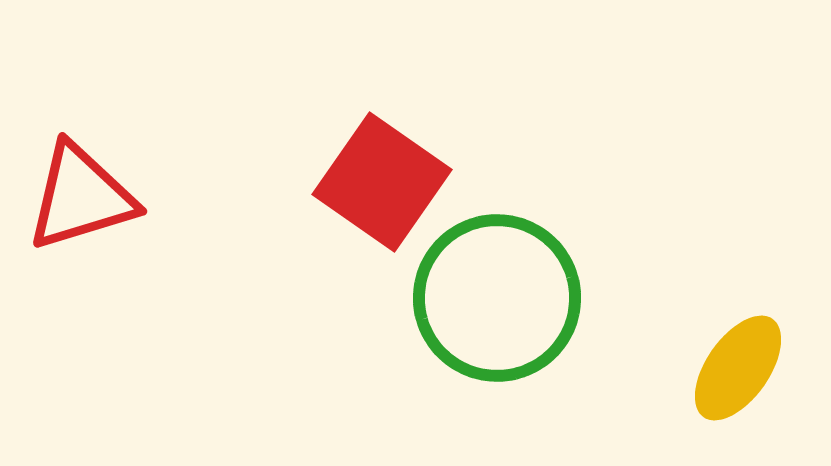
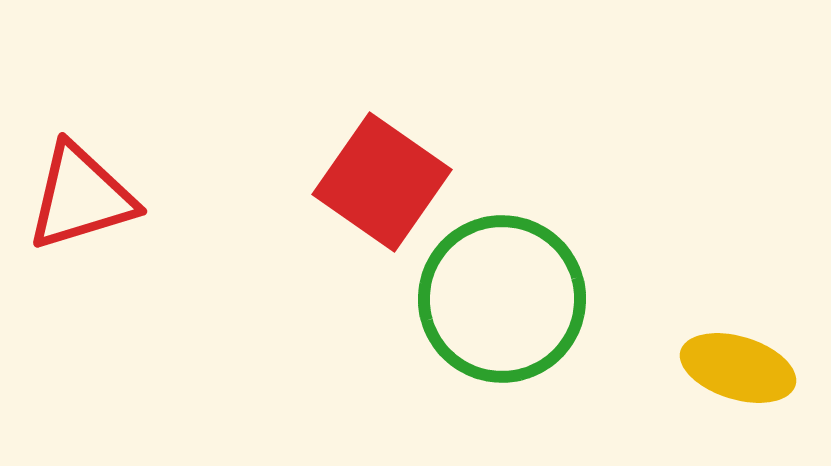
green circle: moved 5 px right, 1 px down
yellow ellipse: rotated 72 degrees clockwise
